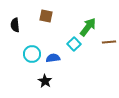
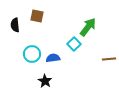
brown square: moved 9 px left
brown line: moved 17 px down
